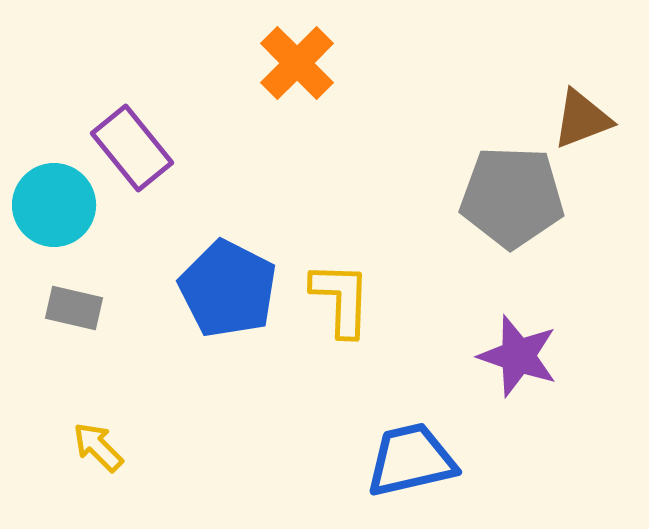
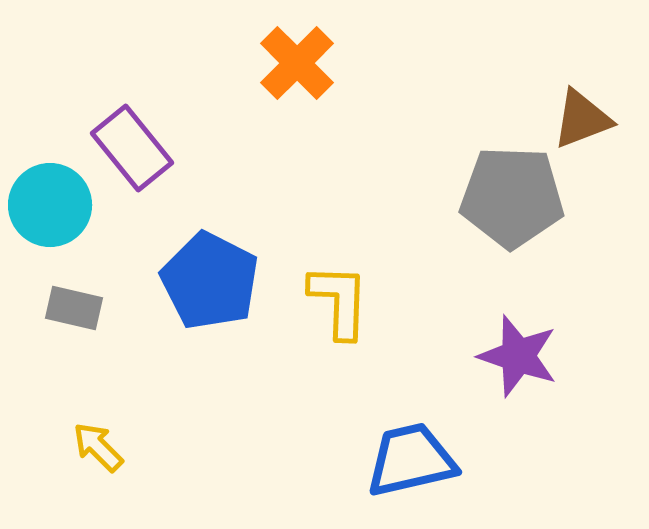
cyan circle: moved 4 px left
blue pentagon: moved 18 px left, 8 px up
yellow L-shape: moved 2 px left, 2 px down
